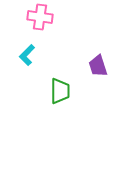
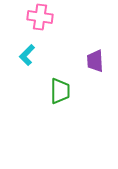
purple trapezoid: moved 3 px left, 5 px up; rotated 15 degrees clockwise
